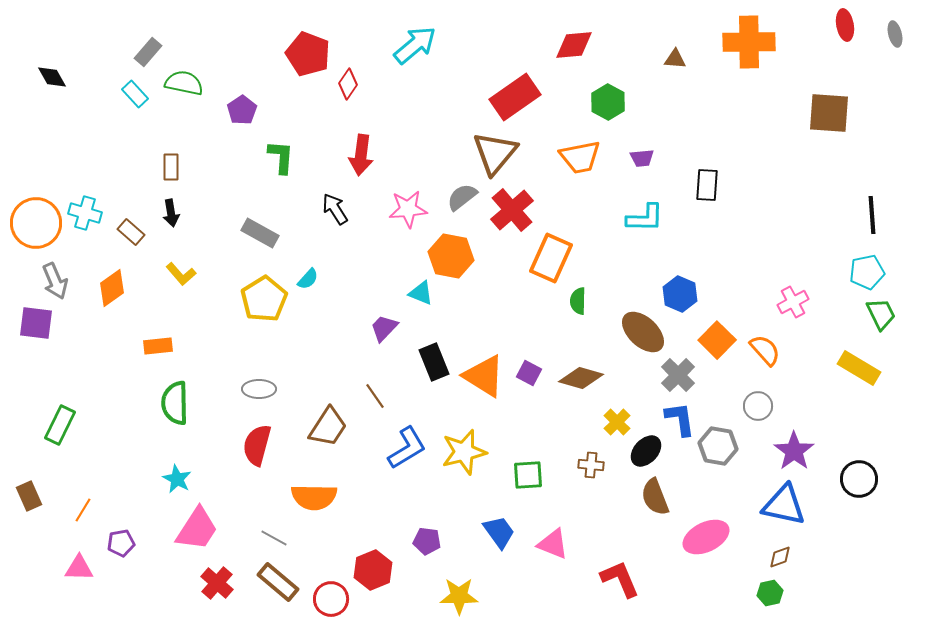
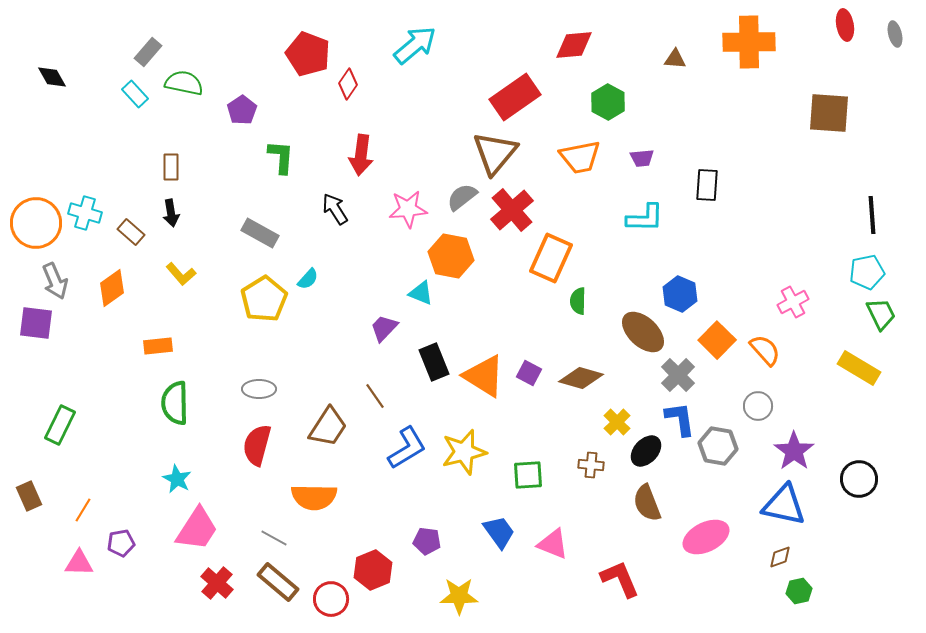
brown semicircle at (655, 497): moved 8 px left, 6 px down
pink triangle at (79, 568): moved 5 px up
green hexagon at (770, 593): moved 29 px right, 2 px up
